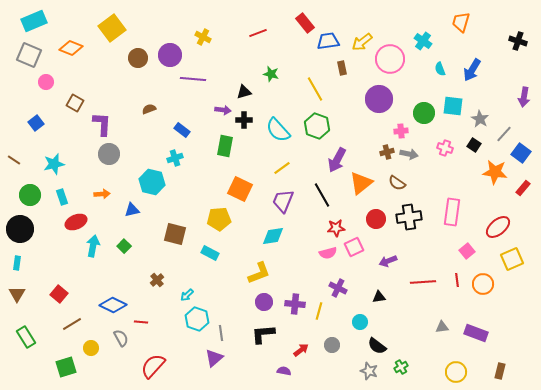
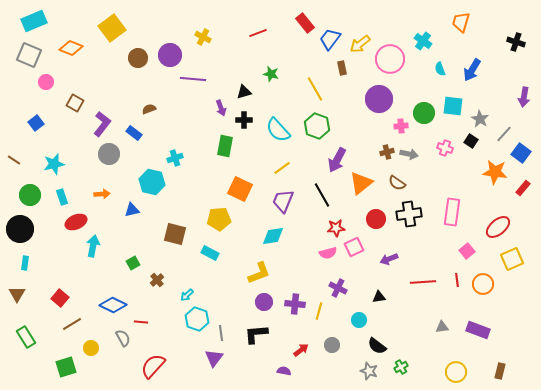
blue trapezoid at (328, 41): moved 2 px right, 2 px up; rotated 45 degrees counterclockwise
black cross at (518, 41): moved 2 px left, 1 px down
yellow arrow at (362, 42): moved 2 px left, 2 px down
purple arrow at (223, 110): moved 2 px left, 2 px up; rotated 63 degrees clockwise
purple L-shape at (102, 124): rotated 35 degrees clockwise
blue rectangle at (182, 130): moved 48 px left, 3 px down
pink cross at (401, 131): moved 5 px up
black square at (474, 145): moved 3 px left, 4 px up
black cross at (409, 217): moved 3 px up
green square at (124, 246): moved 9 px right, 17 px down; rotated 16 degrees clockwise
purple arrow at (388, 261): moved 1 px right, 2 px up
cyan rectangle at (17, 263): moved 8 px right
red square at (59, 294): moved 1 px right, 4 px down
cyan circle at (360, 322): moved 1 px left, 2 px up
purple rectangle at (476, 333): moved 2 px right, 3 px up
black L-shape at (263, 334): moved 7 px left
gray semicircle at (121, 338): moved 2 px right
purple triangle at (214, 358): rotated 12 degrees counterclockwise
